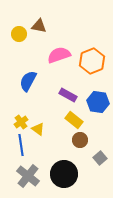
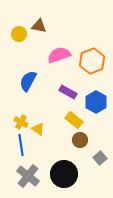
purple rectangle: moved 3 px up
blue hexagon: moved 2 px left; rotated 20 degrees clockwise
yellow cross: rotated 24 degrees counterclockwise
